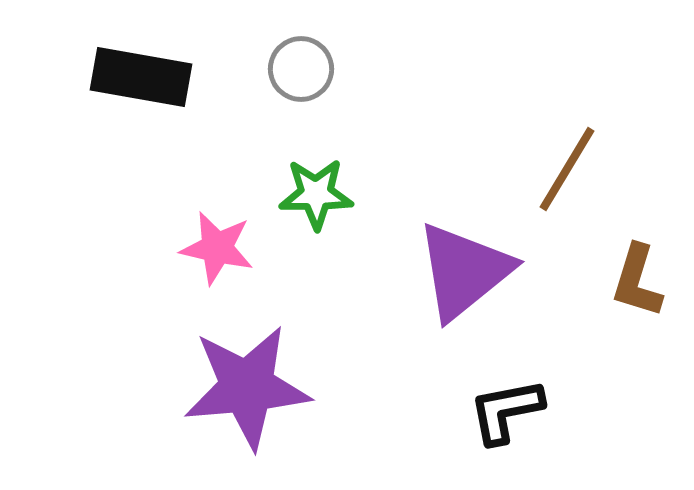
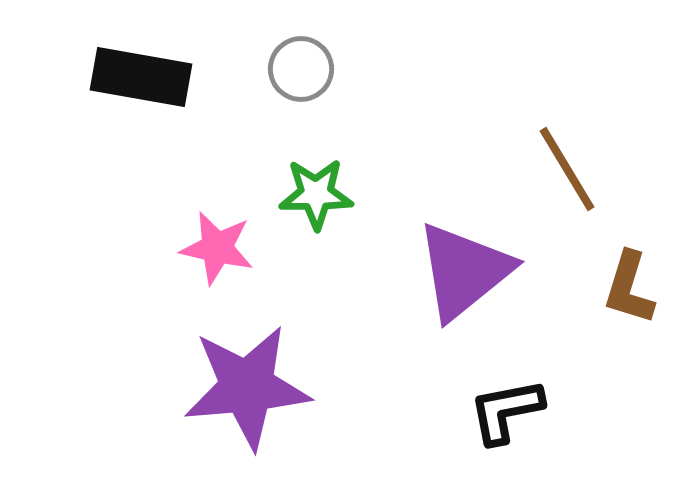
brown line: rotated 62 degrees counterclockwise
brown L-shape: moved 8 px left, 7 px down
